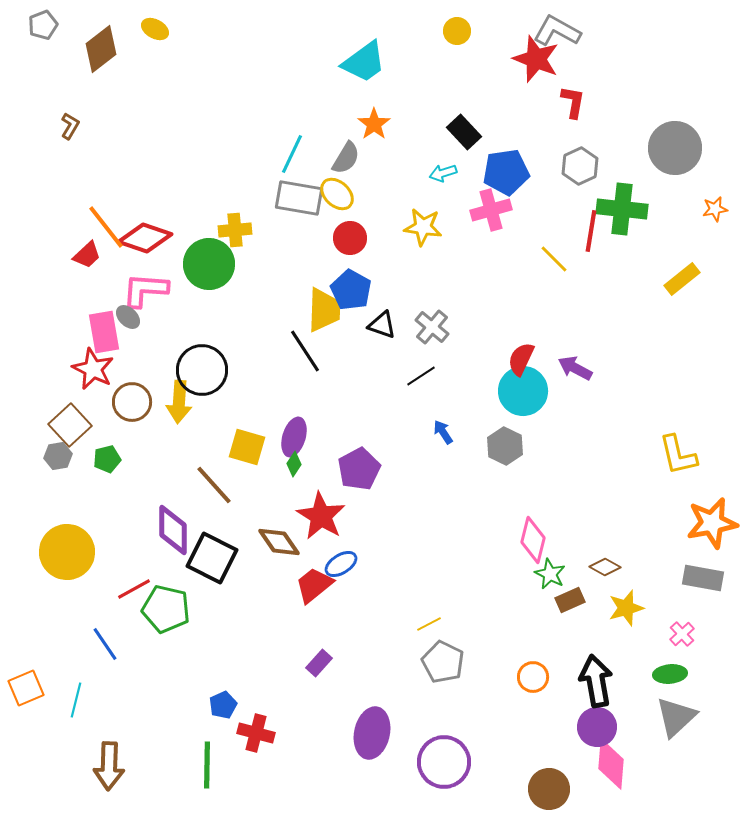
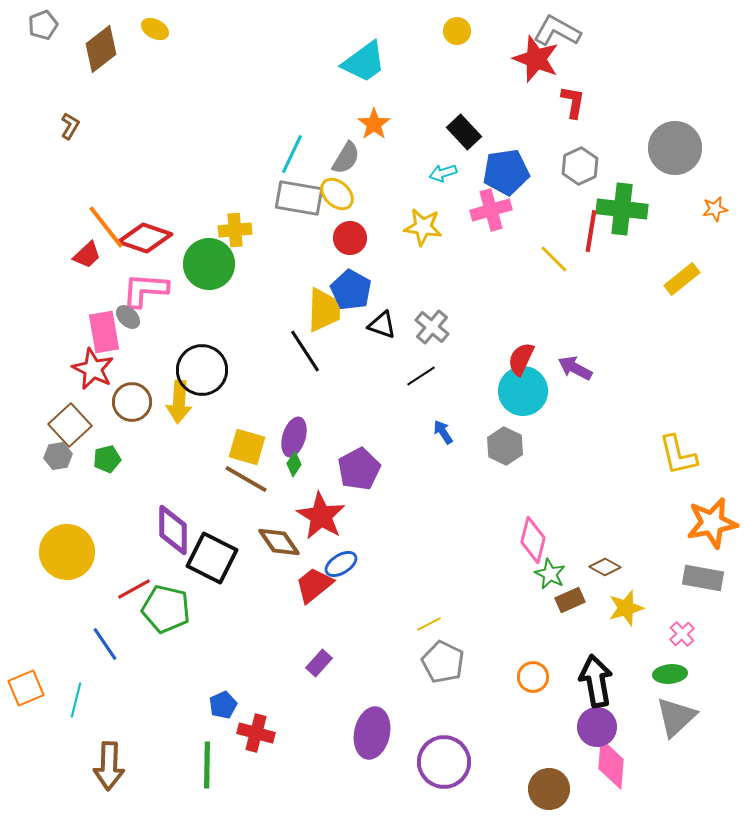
brown line at (214, 485): moved 32 px right, 6 px up; rotated 18 degrees counterclockwise
